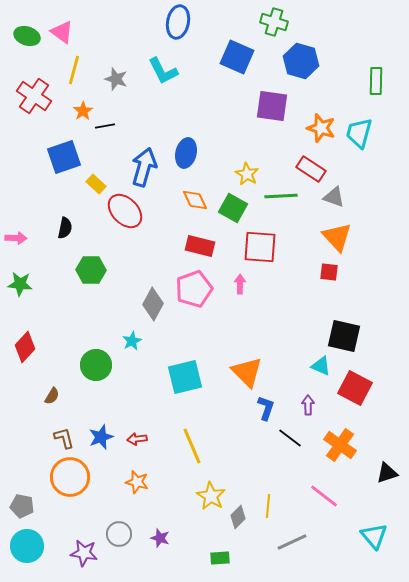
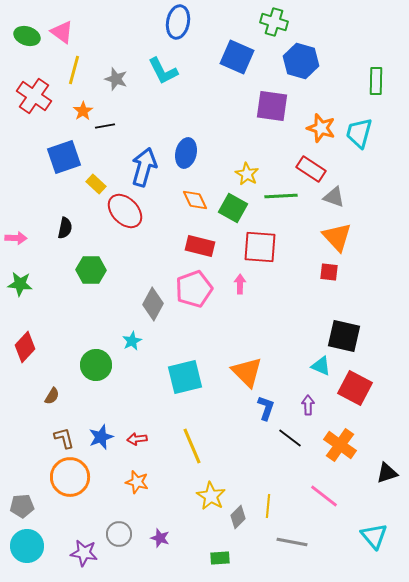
gray pentagon at (22, 506): rotated 15 degrees counterclockwise
gray line at (292, 542): rotated 36 degrees clockwise
